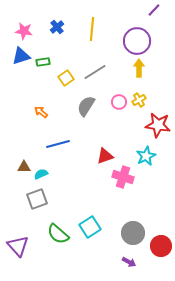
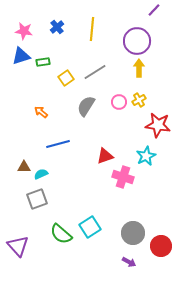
green semicircle: moved 3 px right
